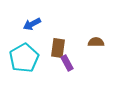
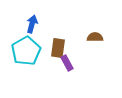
blue arrow: rotated 132 degrees clockwise
brown semicircle: moved 1 px left, 5 px up
cyan pentagon: moved 2 px right, 7 px up
